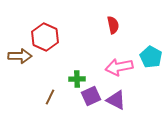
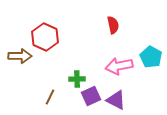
pink arrow: moved 1 px up
